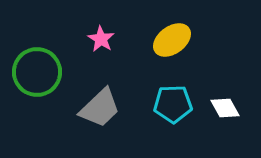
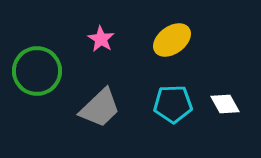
green circle: moved 1 px up
white diamond: moved 4 px up
